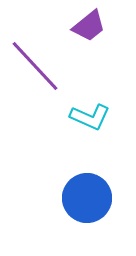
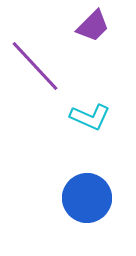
purple trapezoid: moved 4 px right; rotated 6 degrees counterclockwise
